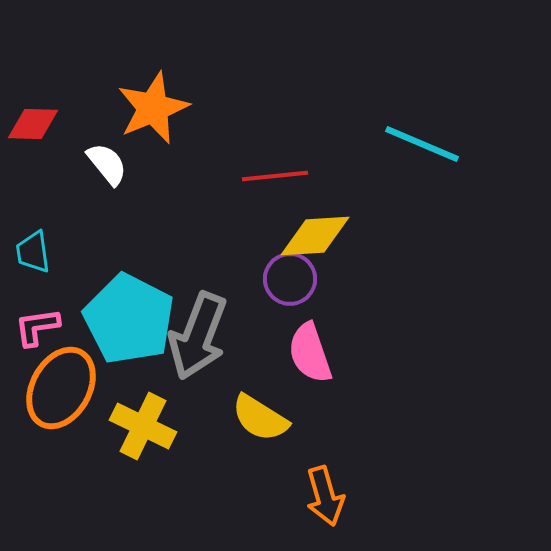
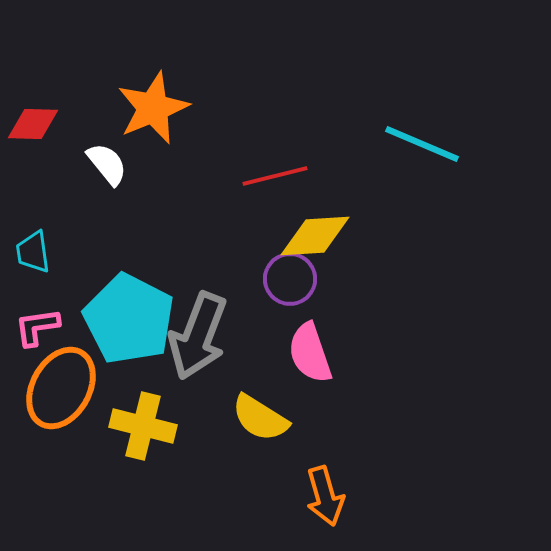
red line: rotated 8 degrees counterclockwise
yellow cross: rotated 12 degrees counterclockwise
